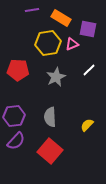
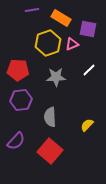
yellow hexagon: rotated 10 degrees counterclockwise
gray star: rotated 24 degrees clockwise
purple hexagon: moved 7 px right, 16 px up
